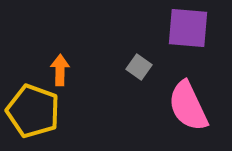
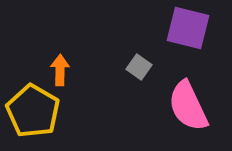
purple square: rotated 9 degrees clockwise
yellow pentagon: rotated 10 degrees clockwise
